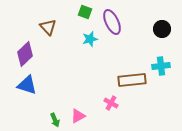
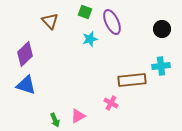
brown triangle: moved 2 px right, 6 px up
blue triangle: moved 1 px left
